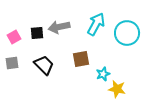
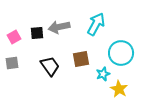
cyan circle: moved 6 px left, 20 px down
black trapezoid: moved 6 px right, 1 px down; rotated 10 degrees clockwise
yellow star: moved 2 px right; rotated 18 degrees clockwise
